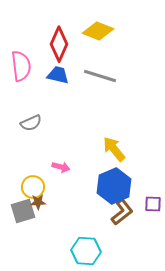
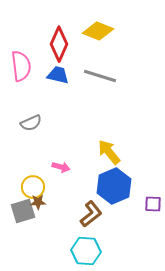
yellow arrow: moved 5 px left, 3 px down
brown L-shape: moved 31 px left, 2 px down
